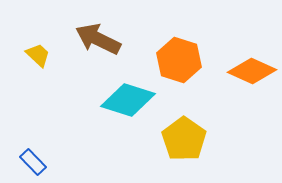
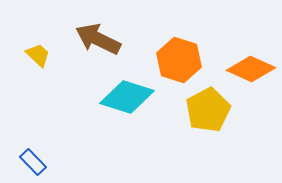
orange diamond: moved 1 px left, 2 px up
cyan diamond: moved 1 px left, 3 px up
yellow pentagon: moved 24 px right, 29 px up; rotated 9 degrees clockwise
